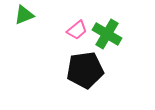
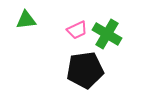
green triangle: moved 2 px right, 5 px down; rotated 15 degrees clockwise
pink trapezoid: rotated 15 degrees clockwise
